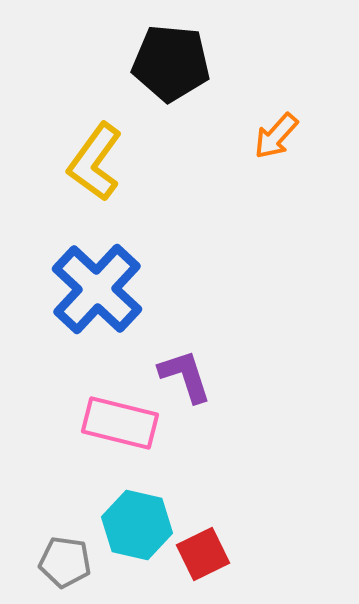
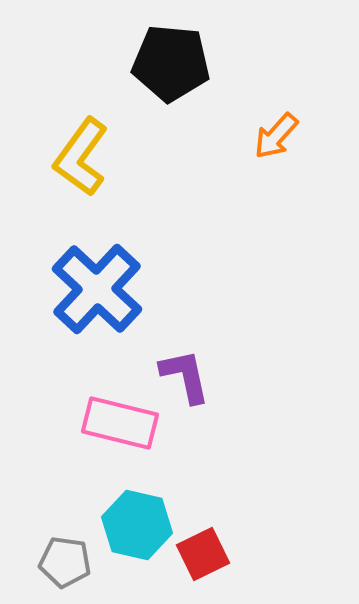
yellow L-shape: moved 14 px left, 5 px up
purple L-shape: rotated 6 degrees clockwise
